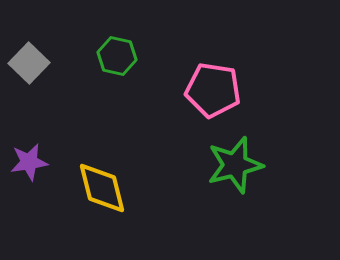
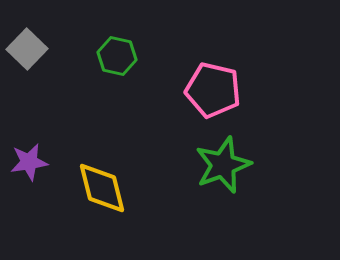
gray square: moved 2 px left, 14 px up
pink pentagon: rotated 4 degrees clockwise
green star: moved 12 px left; rotated 6 degrees counterclockwise
